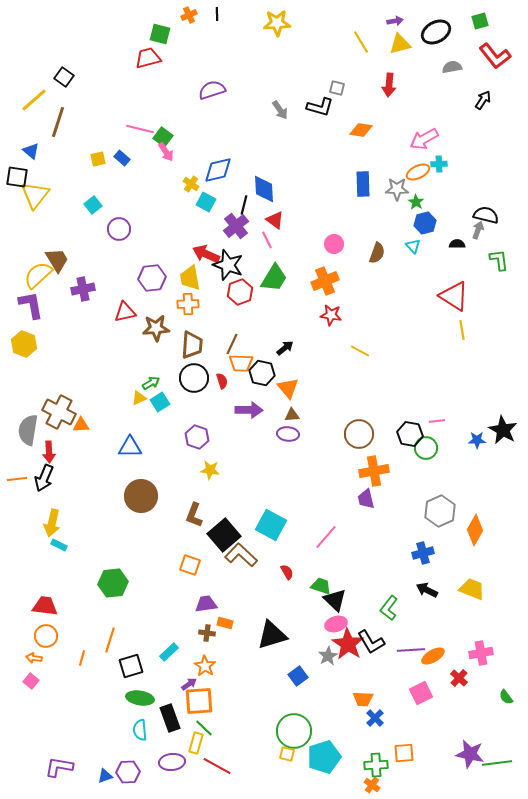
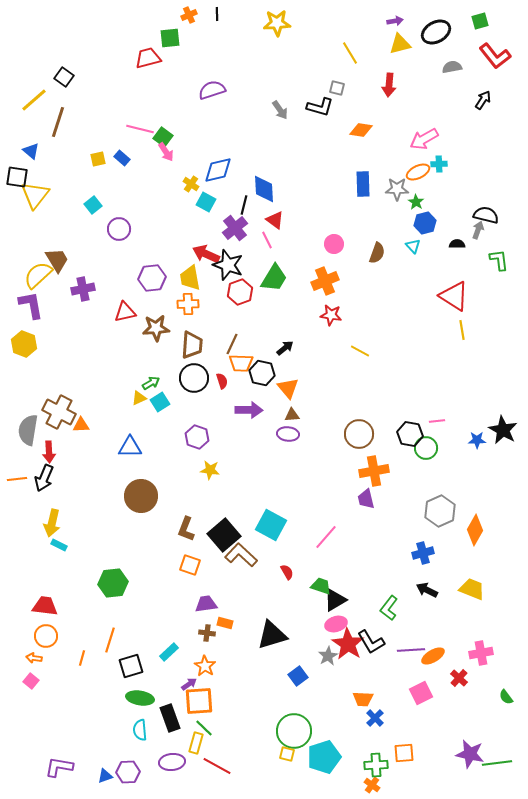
green square at (160, 34): moved 10 px right, 4 px down; rotated 20 degrees counterclockwise
yellow line at (361, 42): moved 11 px left, 11 px down
purple cross at (236, 226): moved 1 px left, 2 px down
brown L-shape at (194, 515): moved 8 px left, 14 px down
black triangle at (335, 600): rotated 45 degrees clockwise
